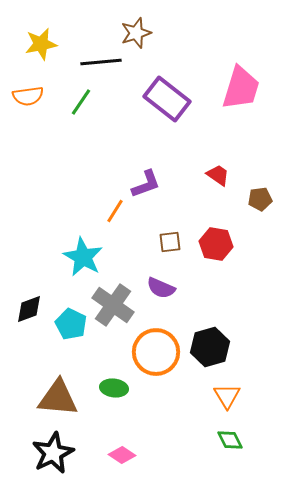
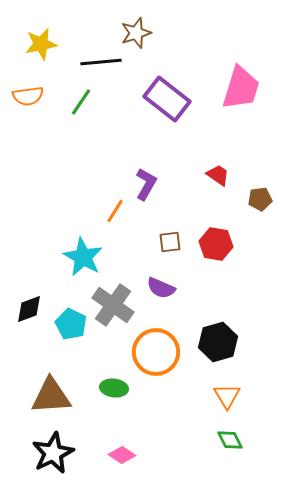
purple L-shape: rotated 40 degrees counterclockwise
black hexagon: moved 8 px right, 5 px up
brown triangle: moved 7 px left, 2 px up; rotated 9 degrees counterclockwise
